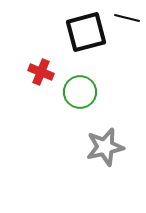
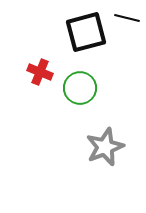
red cross: moved 1 px left
green circle: moved 4 px up
gray star: rotated 9 degrees counterclockwise
